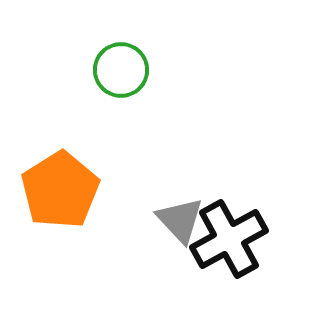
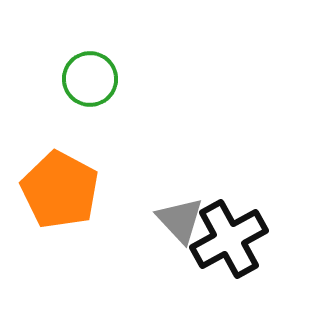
green circle: moved 31 px left, 9 px down
orange pentagon: rotated 12 degrees counterclockwise
